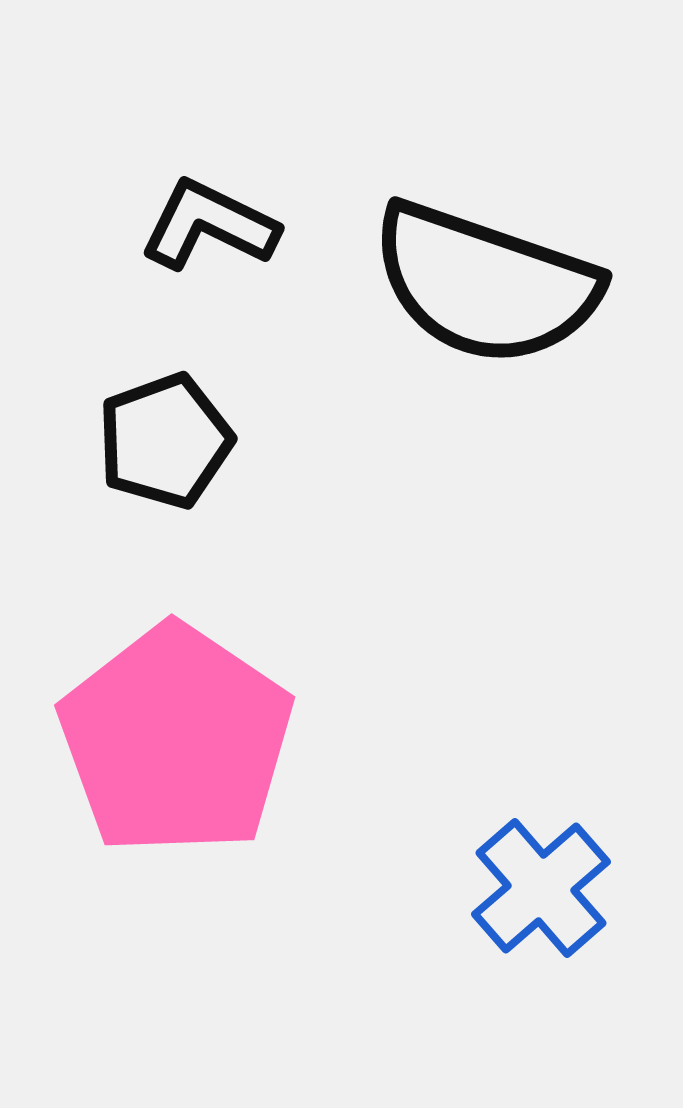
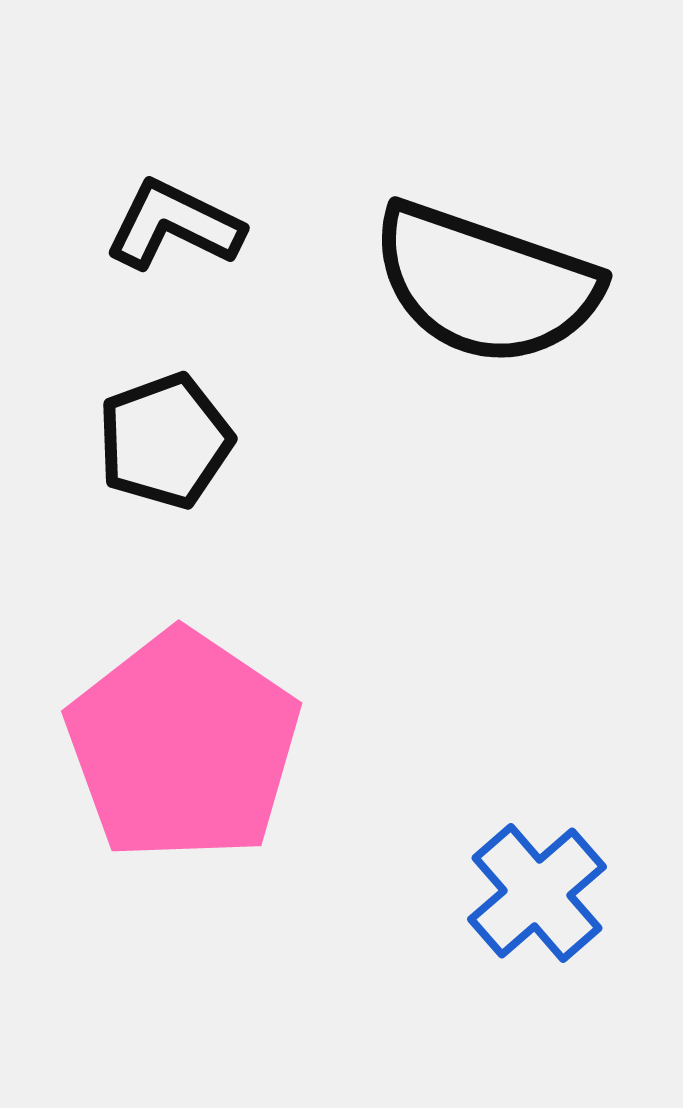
black L-shape: moved 35 px left
pink pentagon: moved 7 px right, 6 px down
blue cross: moved 4 px left, 5 px down
